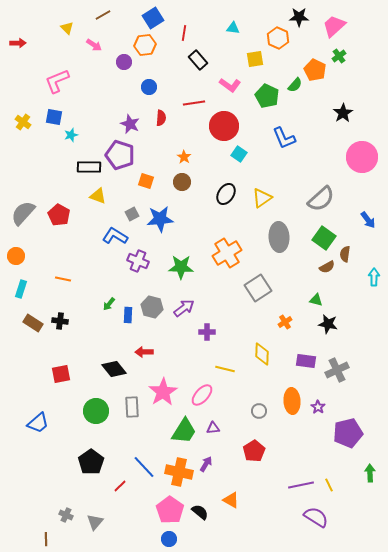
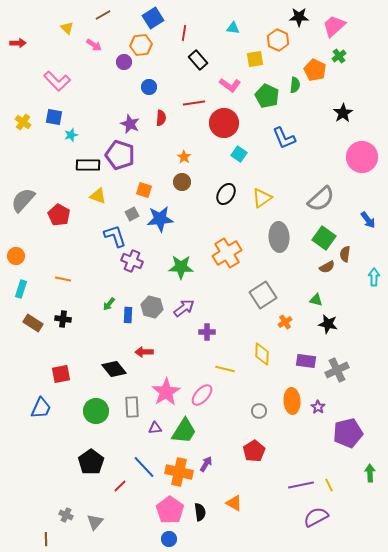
orange hexagon at (278, 38): moved 2 px down
orange hexagon at (145, 45): moved 4 px left
pink L-shape at (57, 81): rotated 112 degrees counterclockwise
green semicircle at (295, 85): rotated 35 degrees counterclockwise
red circle at (224, 126): moved 3 px up
black rectangle at (89, 167): moved 1 px left, 2 px up
orange square at (146, 181): moved 2 px left, 9 px down
gray semicircle at (23, 213): moved 13 px up
blue L-shape at (115, 236): rotated 40 degrees clockwise
purple cross at (138, 261): moved 6 px left
gray square at (258, 288): moved 5 px right, 7 px down
black cross at (60, 321): moved 3 px right, 2 px up
pink star at (163, 392): moved 3 px right
blue trapezoid at (38, 423): moved 3 px right, 15 px up; rotated 25 degrees counterclockwise
purple triangle at (213, 428): moved 58 px left
orange triangle at (231, 500): moved 3 px right, 3 px down
black semicircle at (200, 512): rotated 42 degrees clockwise
purple semicircle at (316, 517): rotated 60 degrees counterclockwise
